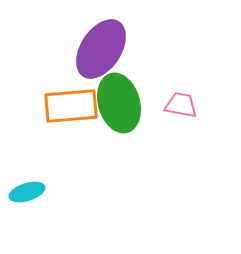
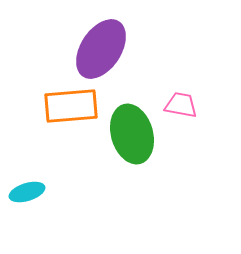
green ellipse: moved 13 px right, 31 px down
